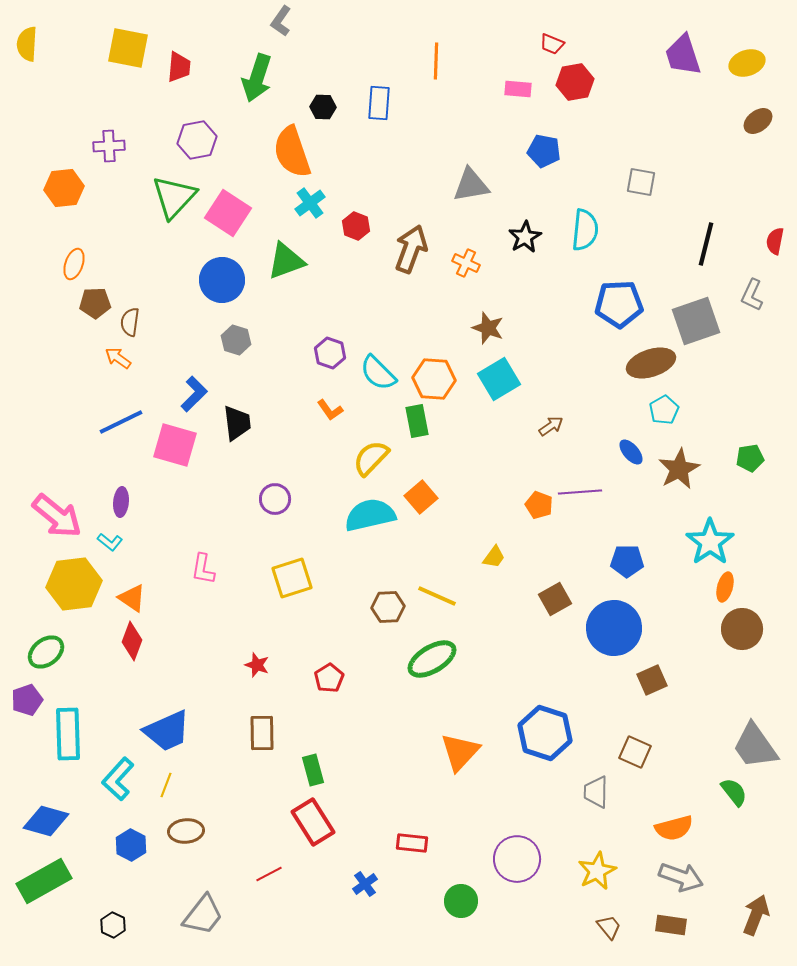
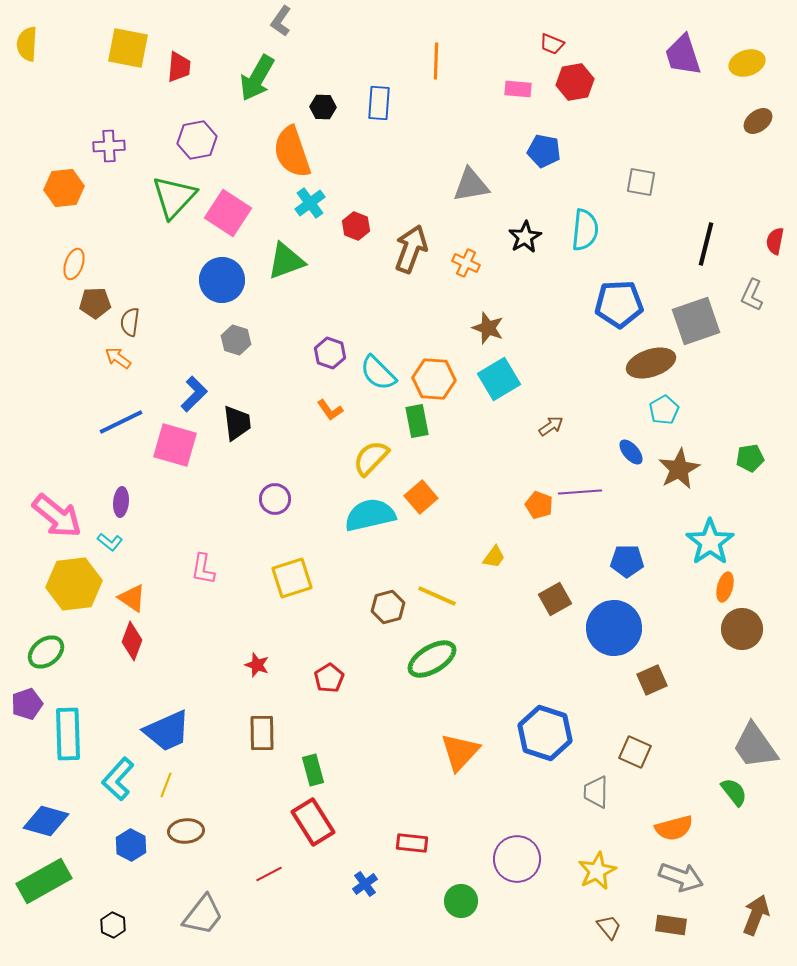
green arrow at (257, 78): rotated 12 degrees clockwise
brown hexagon at (388, 607): rotated 12 degrees counterclockwise
purple pentagon at (27, 700): moved 4 px down
